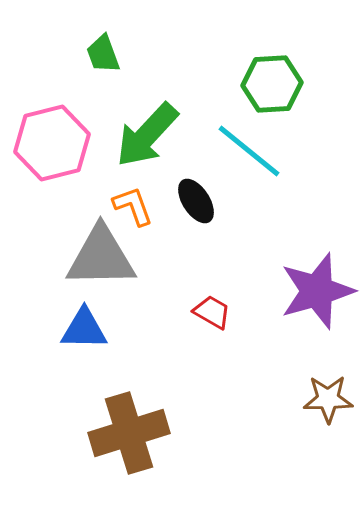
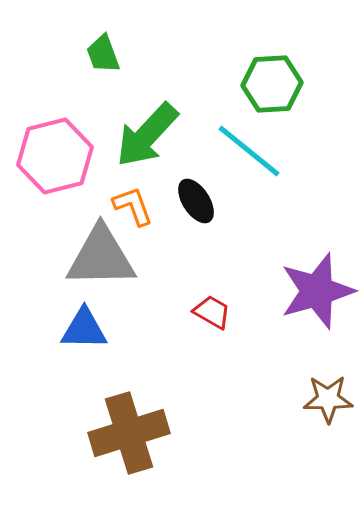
pink hexagon: moved 3 px right, 13 px down
